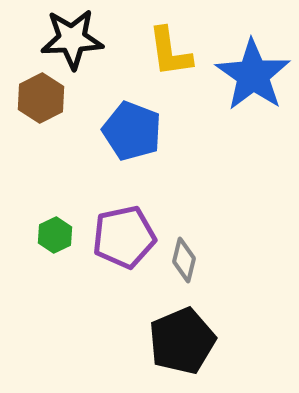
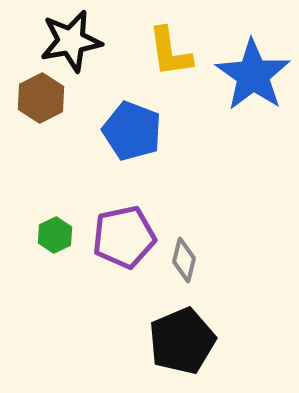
black star: moved 1 px left, 2 px down; rotated 8 degrees counterclockwise
